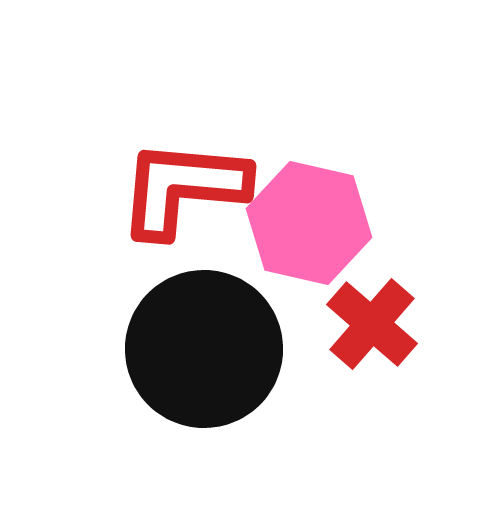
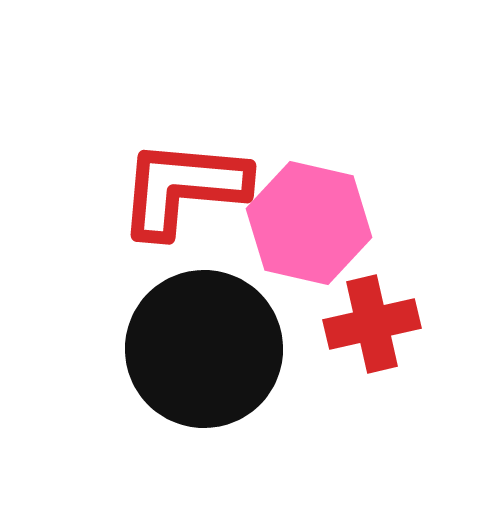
red cross: rotated 36 degrees clockwise
